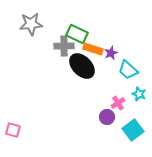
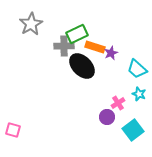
gray star: rotated 25 degrees counterclockwise
green rectangle: rotated 50 degrees counterclockwise
orange rectangle: moved 2 px right, 2 px up
cyan trapezoid: moved 9 px right, 1 px up
